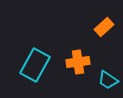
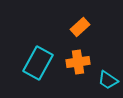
orange rectangle: moved 24 px left
cyan rectangle: moved 3 px right, 2 px up
